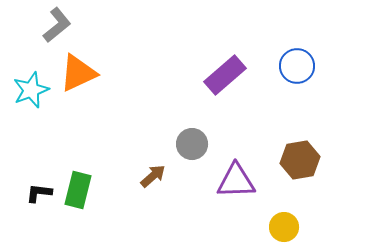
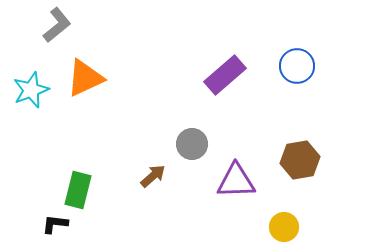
orange triangle: moved 7 px right, 5 px down
black L-shape: moved 16 px right, 31 px down
